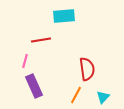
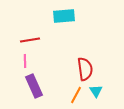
red line: moved 11 px left
pink line: rotated 16 degrees counterclockwise
red semicircle: moved 2 px left
cyan triangle: moved 7 px left, 6 px up; rotated 16 degrees counterclockwise
